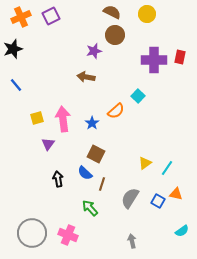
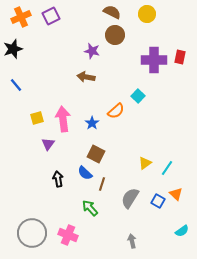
purple star: moved 2 px left; rotated 28 degrees clockwise
orange triangle: rotated 32 degrees clockwise
